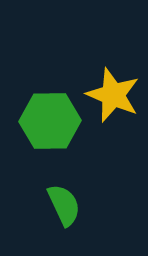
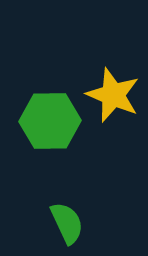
green semicircle: moved 3 px right, 18 px down
